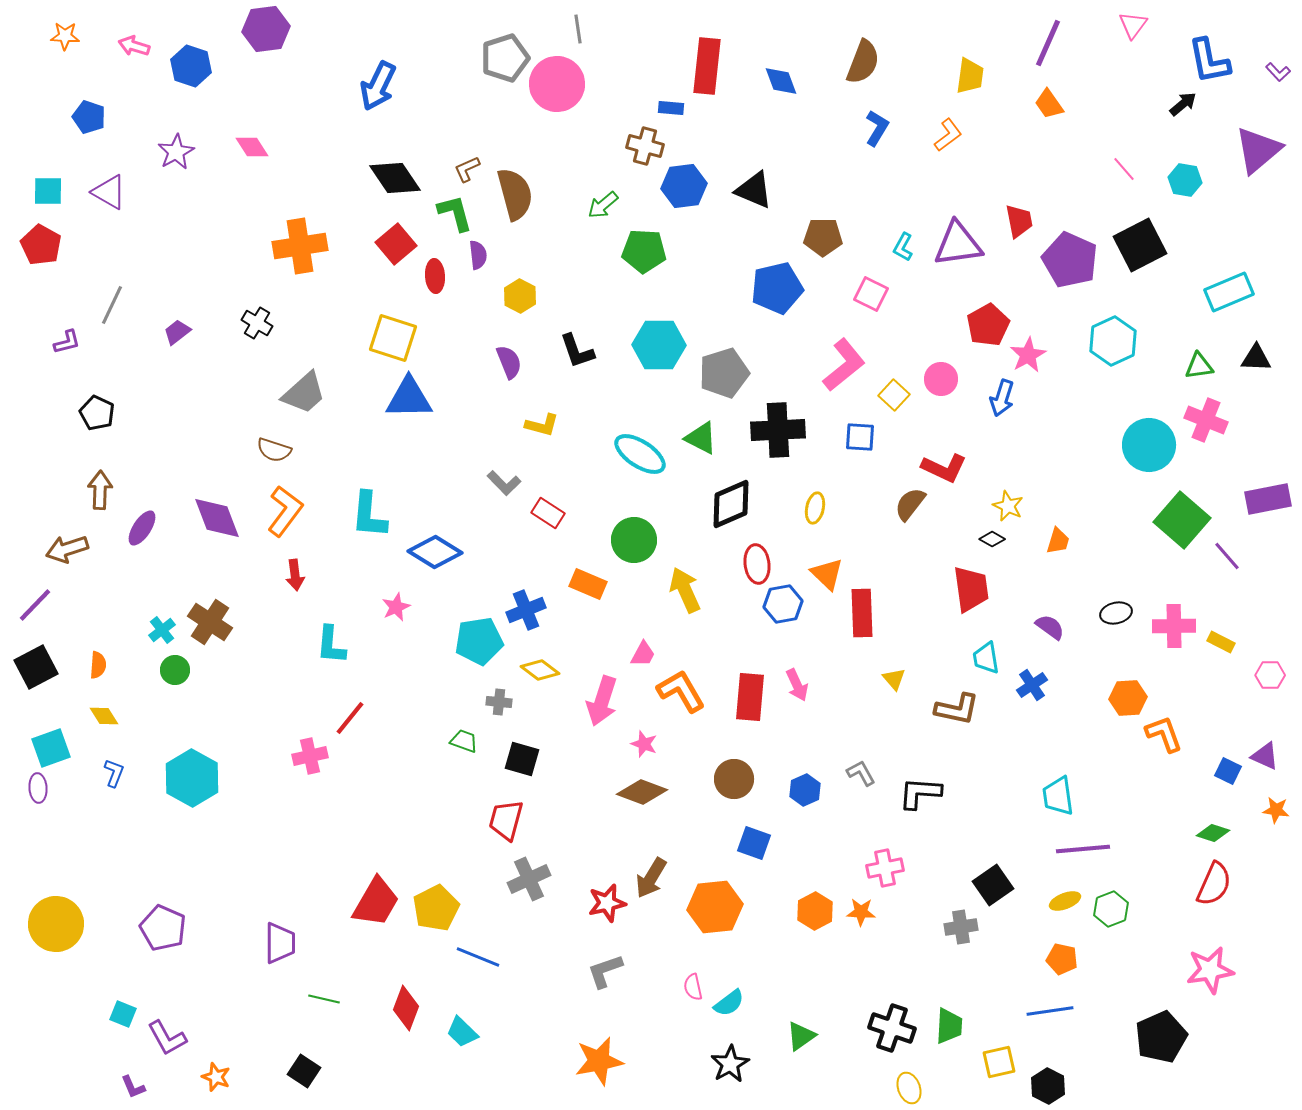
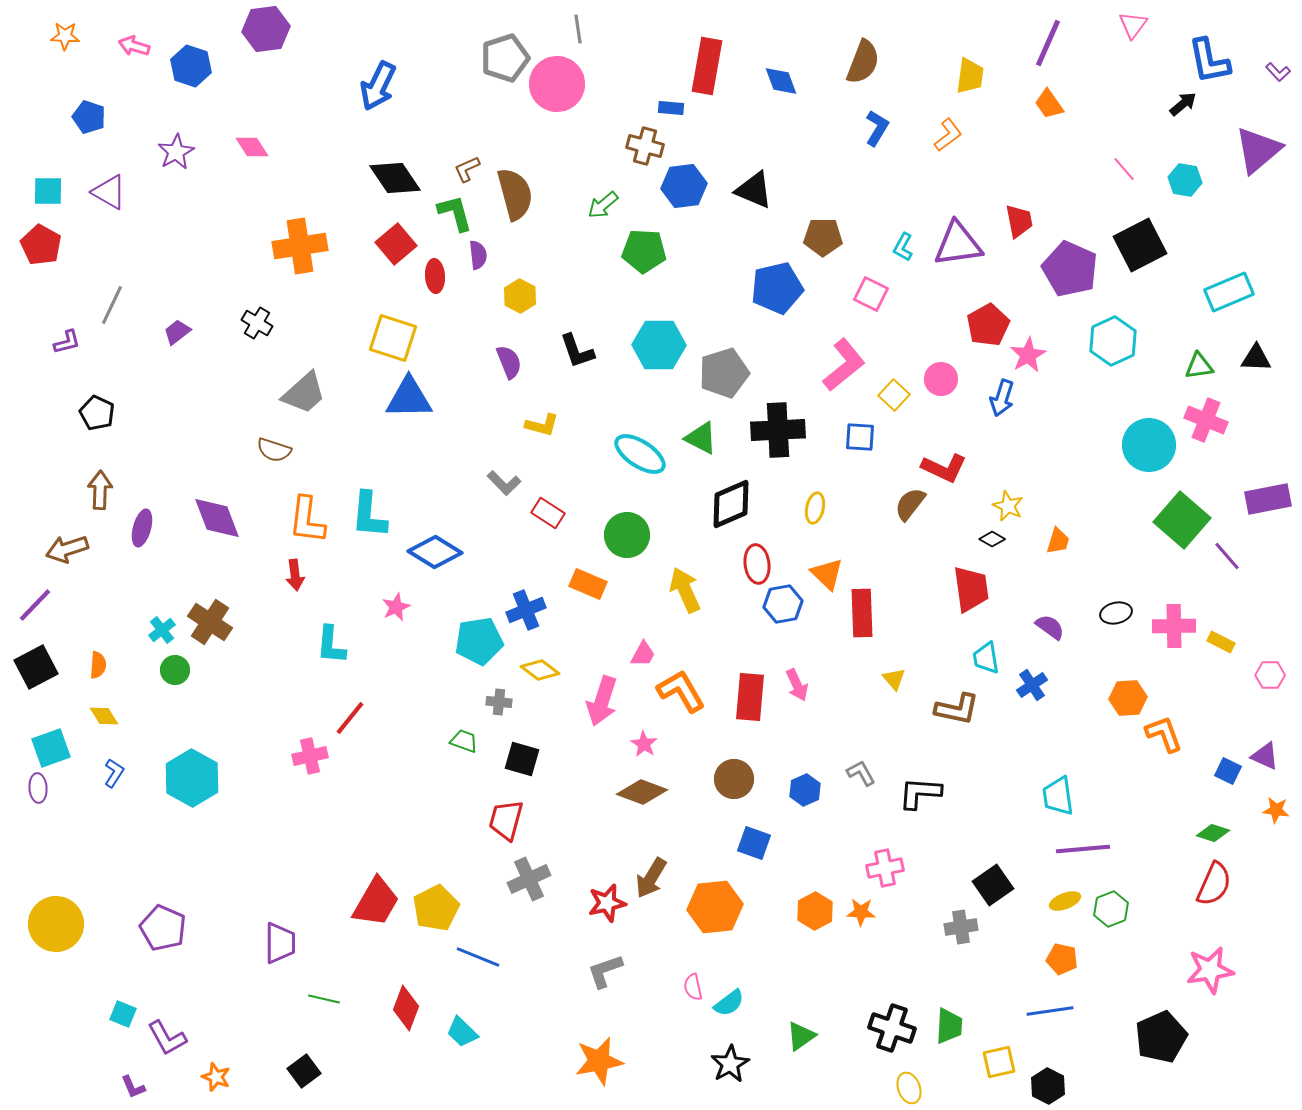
red rectangle at (707, 66): rotated 4 degrees clockwise
purple pentagon at (1070, 260): moved 9 px down
orange L-shape at (285, 511): moved 22 px right, 9 px down; rotated 150 degrees clockwise
purple ellipse at (142, 528): rotated 18 degrees counterclockwise
green circle at (634, 540): moved 7 px left, 5 px up
pink star at (644, 744): rotated 12 degrees clockwise
blue L-shape at (114, 773): rotated 12 degrees clockwise
black square at (304, 1071): rotated 20 degrees clockwise
